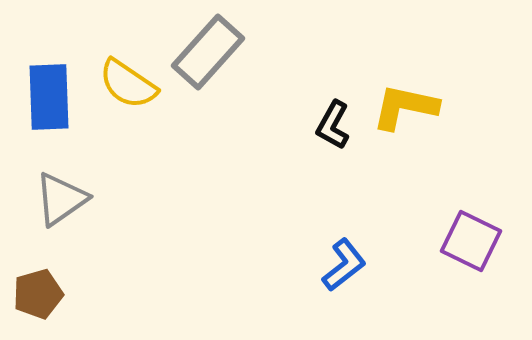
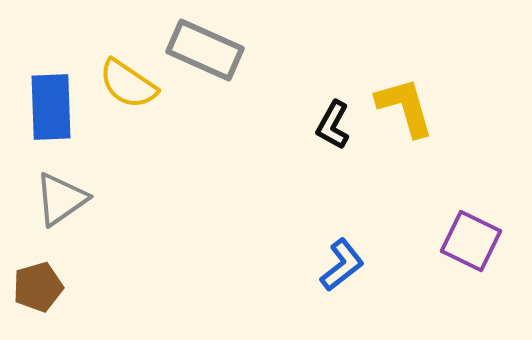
gray rectangle: moved 3 px left, 2 px up; rotated 72 degrees clockwise
blue rectangle: moved 2 px right, 10 px down
yellow L-shape: rotated 62 degrees clockwise
blue L-shape: moved 2 px left
brown pentagon: moved 7 px up
